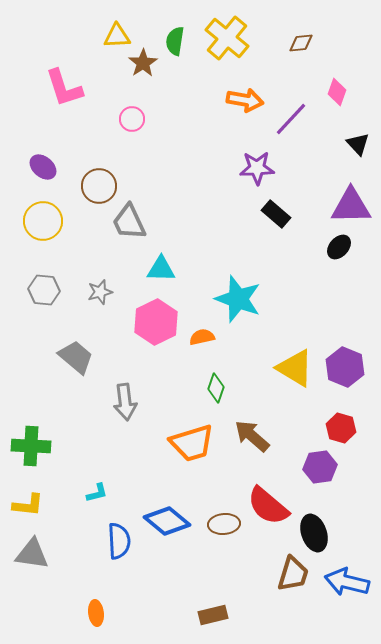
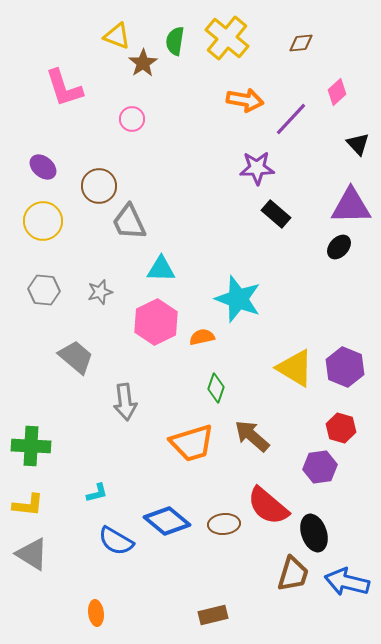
yellow triangle at (117, 36): rotated 24 degrees clockwise
pink diamond at (337, 92): rotated 28 degrees clockwise
blue semicircle at (119, 541): moved 3 px left; rotated 123 degrees clockwise
gray triangle at (32, 554): rotated 24 degrees clockwise
